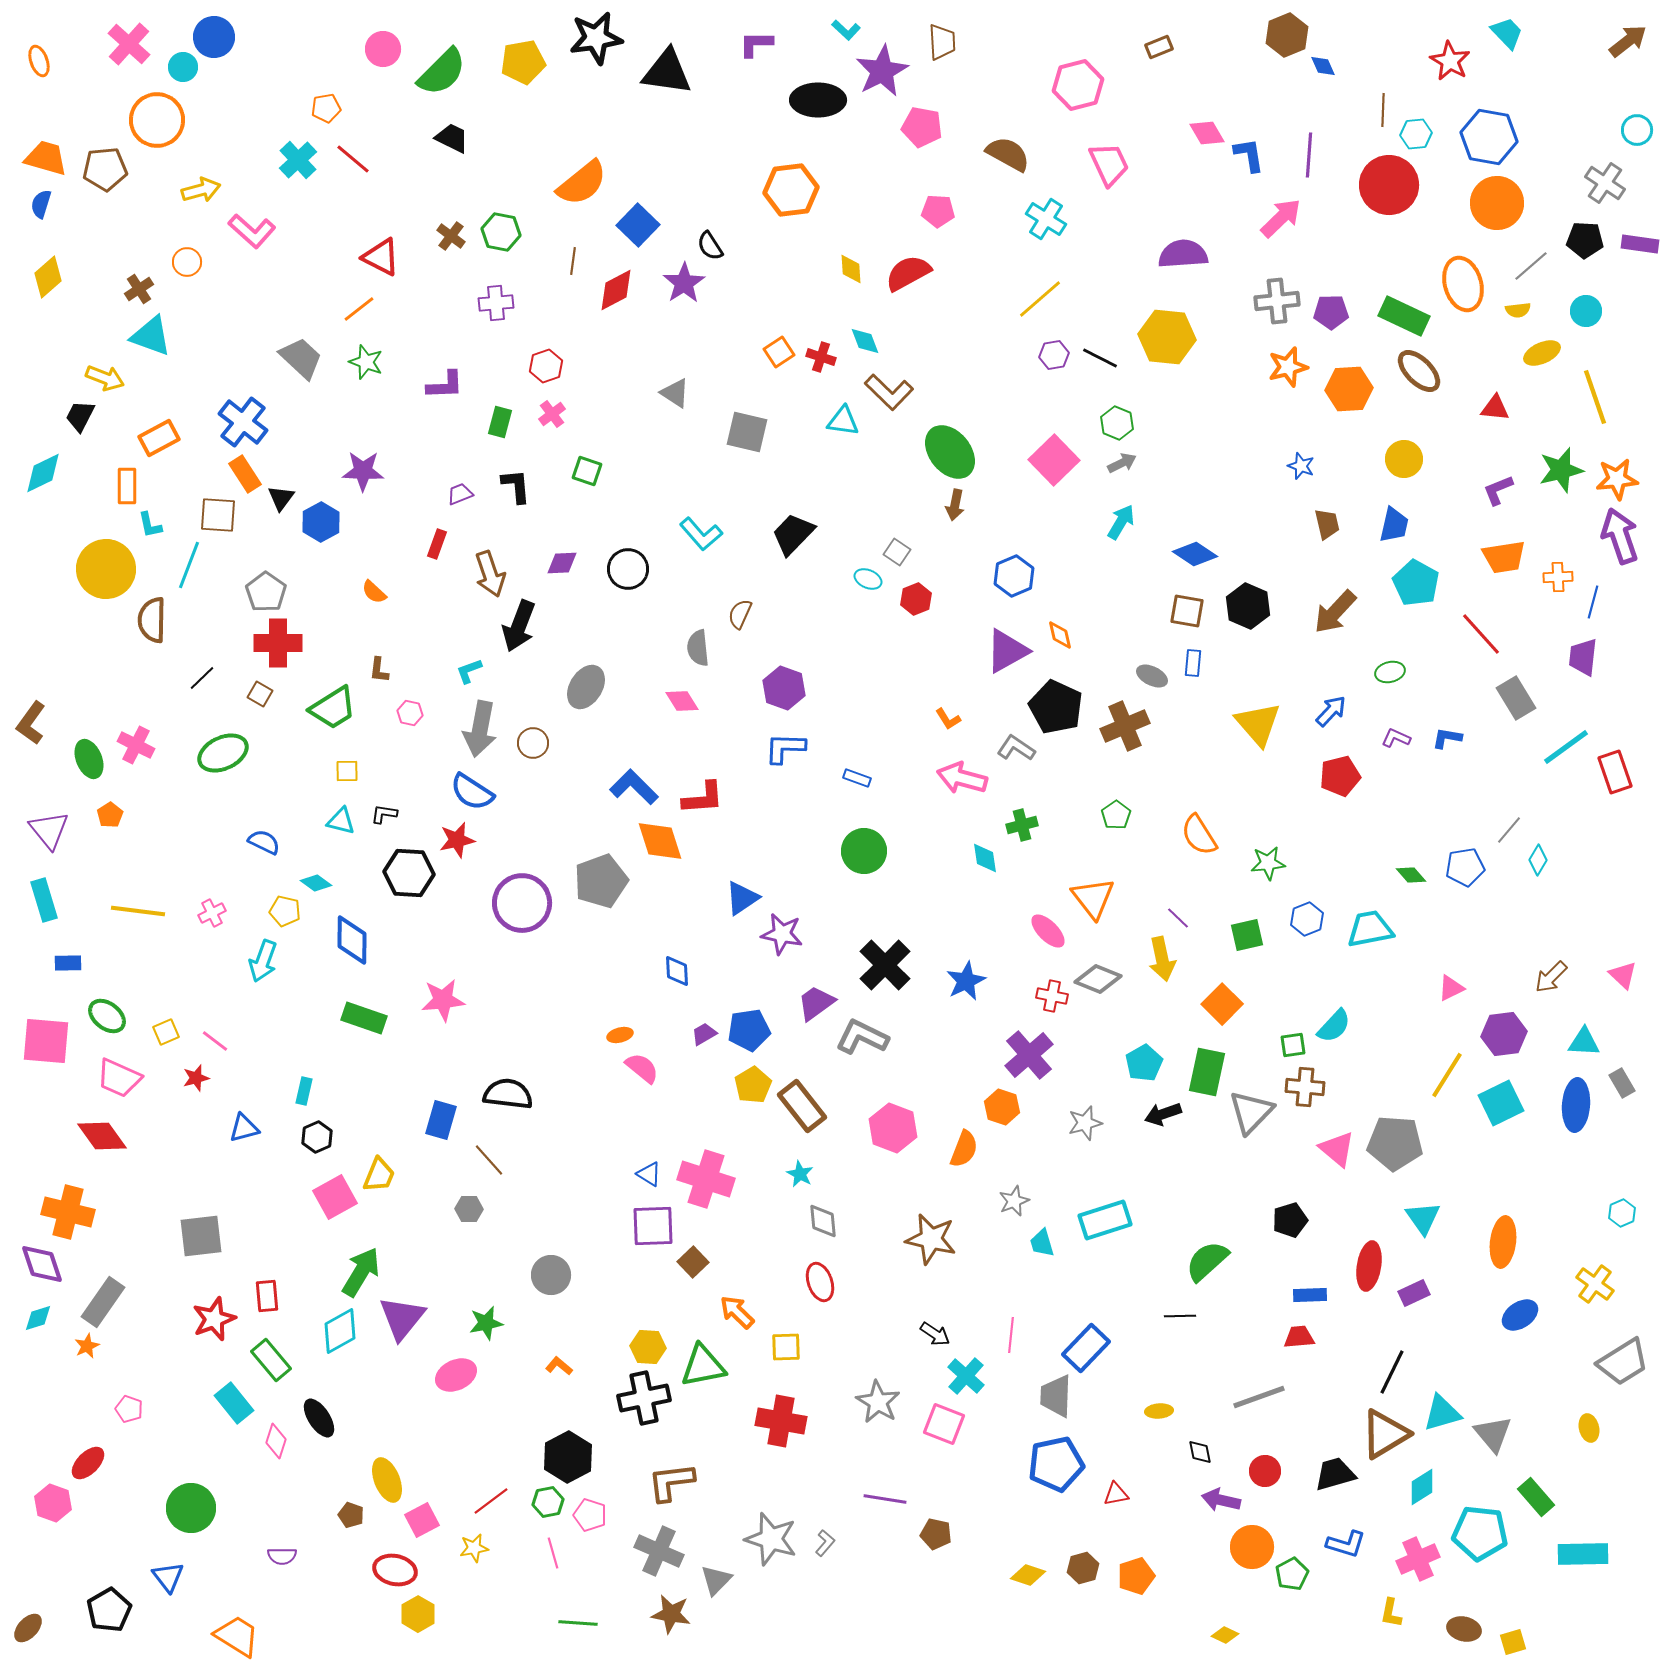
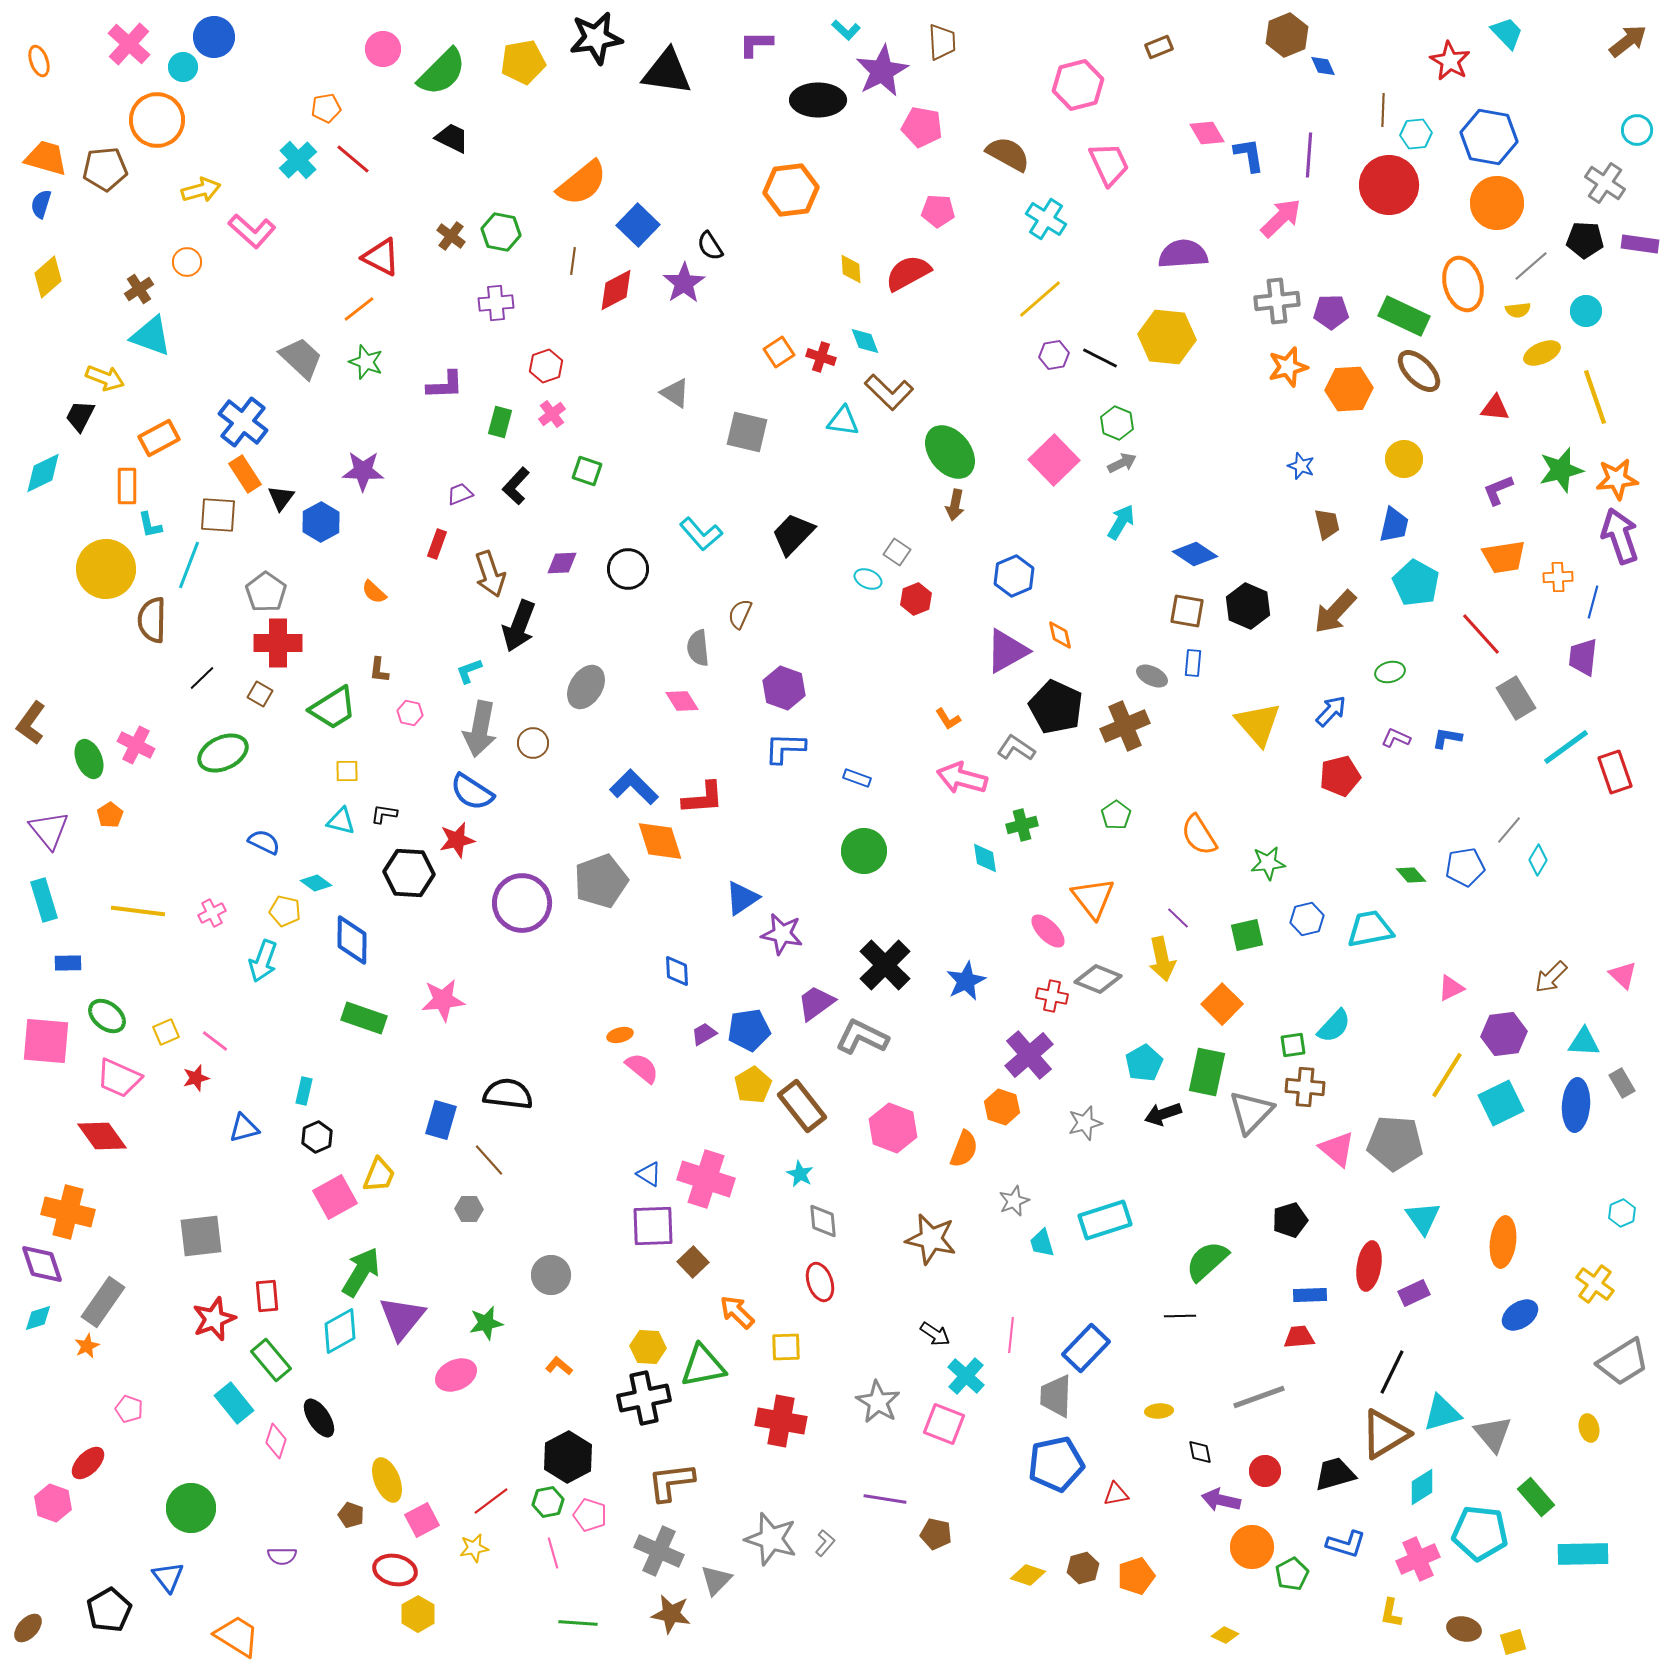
black L-shape at (516, 486): rotated 132 degrees counterclockwise
blue hexagon at (1307, 919): rotated 8 degrees clockwise
